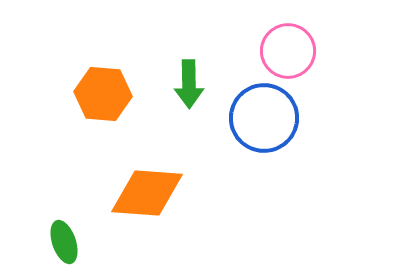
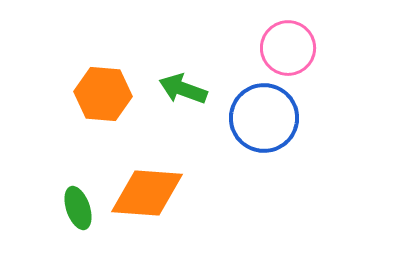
pink circle: moved 3 px up
green arrow: moved 6 px left, 5 px down; rotated 111 degrees clockwise
green ellipse: moved 14 px right, 34 px up
